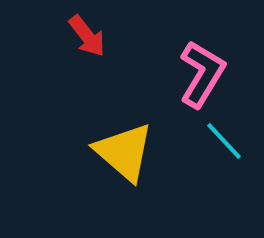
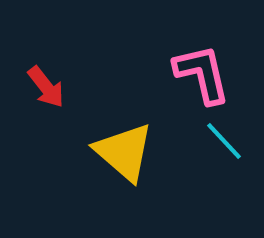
red arrow: moved 41 px left, 51 px down
pink L-shape: rotated 44 degrees counterclockwise
